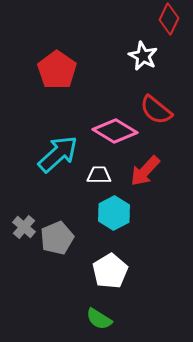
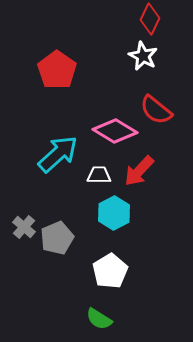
red diamond: moved 19 px left
red arrow: moved 6 px left
